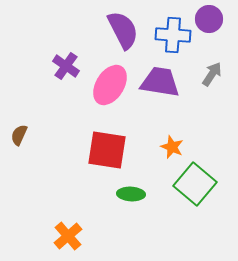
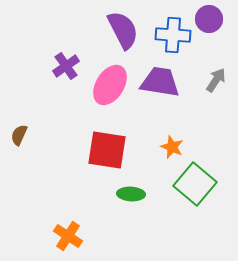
purple cross: rotated 20 degrees clockwise
gray arrow: moved 4 px right, 6 px down
orange cross: rotated 16 degrees counterclockwise
